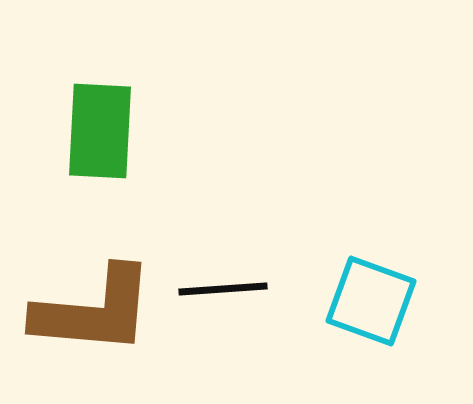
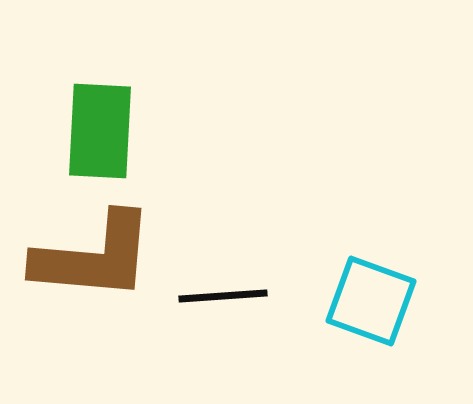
black line: moved 7 px down
brown L-shape: moved 54 px up
